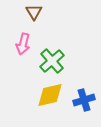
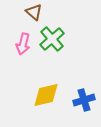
brown triangle: rotated 18 degrees counterclockwise
green cross: moved 22 px up
yellow diamond: moved 4 px left
